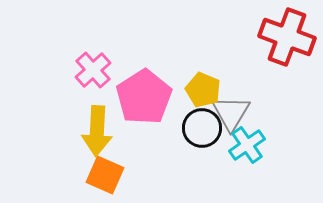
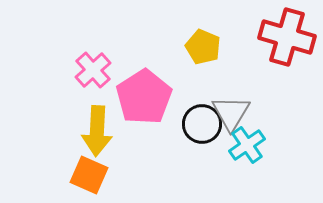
red cross: rotated 4 degrees counterclockwise
yellow pentagon: moved 43 px up
black circle: moved 4 px up
orange square: moved 16 px left
